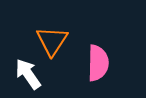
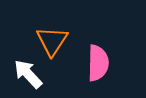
white arrow: rotated 8 degrees counterclockwise
